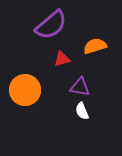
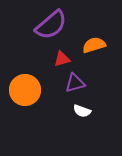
orange semicircle: moved 1 px left, 1 px up
purple triangle: moved 5 px left, 4 px up; rotated 25 degrees counterclockwise
white semicircle: rotated 48 degrees counterclockwise
